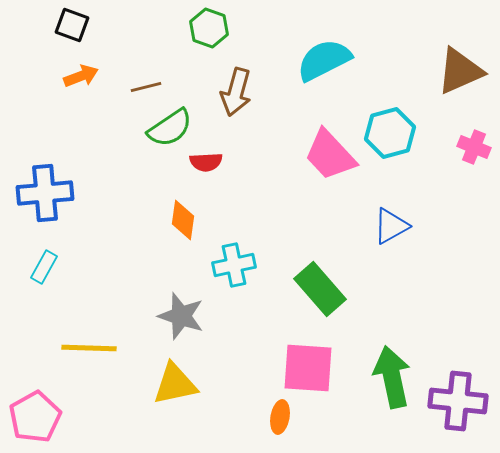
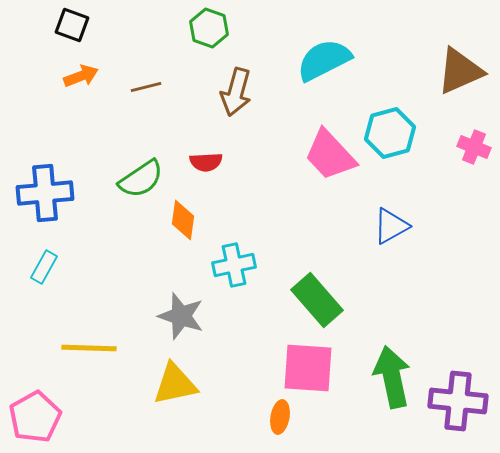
green semicircle: moved 29 px left, 51 px down
green rectangle: moved 3 px left, 11 px down
